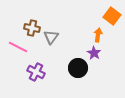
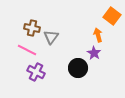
orange arrow: rotated 24 degrees counterclockwise
pink line: moved 9 px right, 3 px down
